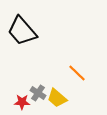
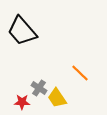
orange line: moved 3 px right
gray cross: moved 1 px right, 5 px up
yellow trapezoid: rotated 15 degrees clockwise
